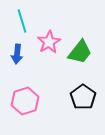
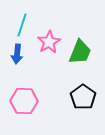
cyan line: moved 4 px down; rotated 35 degrees clockwise
green trapezoid: rotated 16 degrees counterclockwise
pink hexagon: moved 1 px left; rotated 20 degrees clockwise
